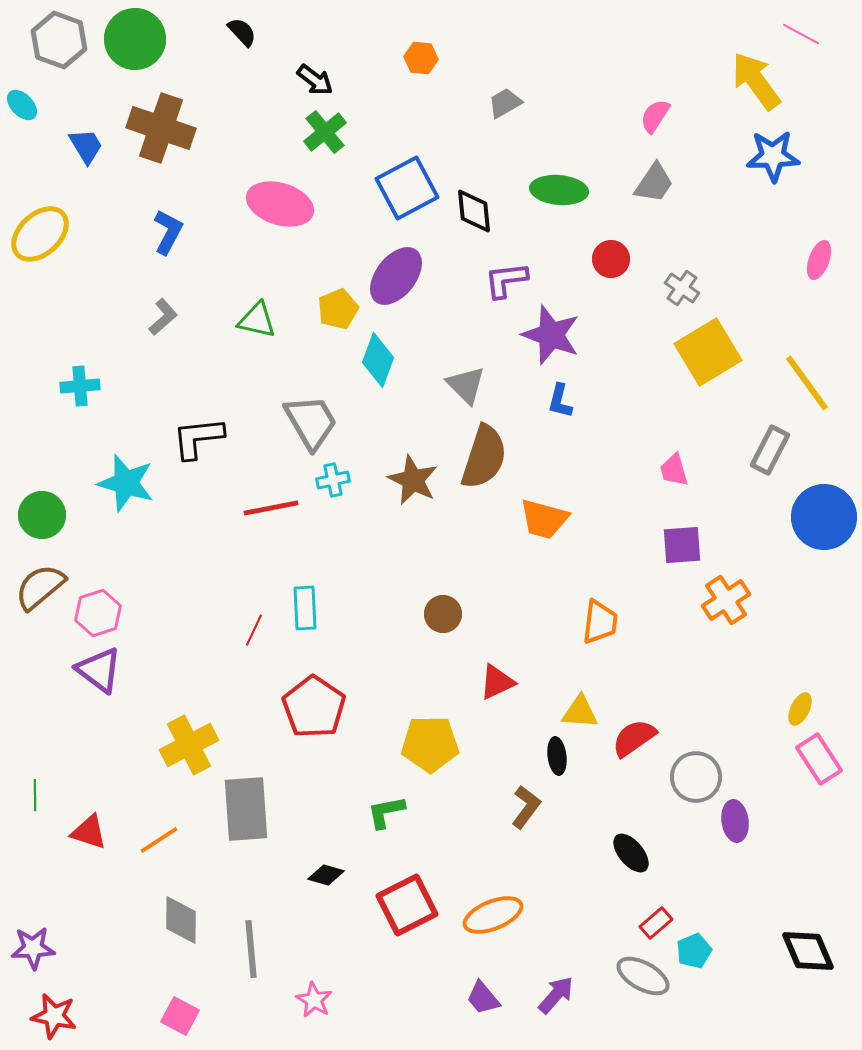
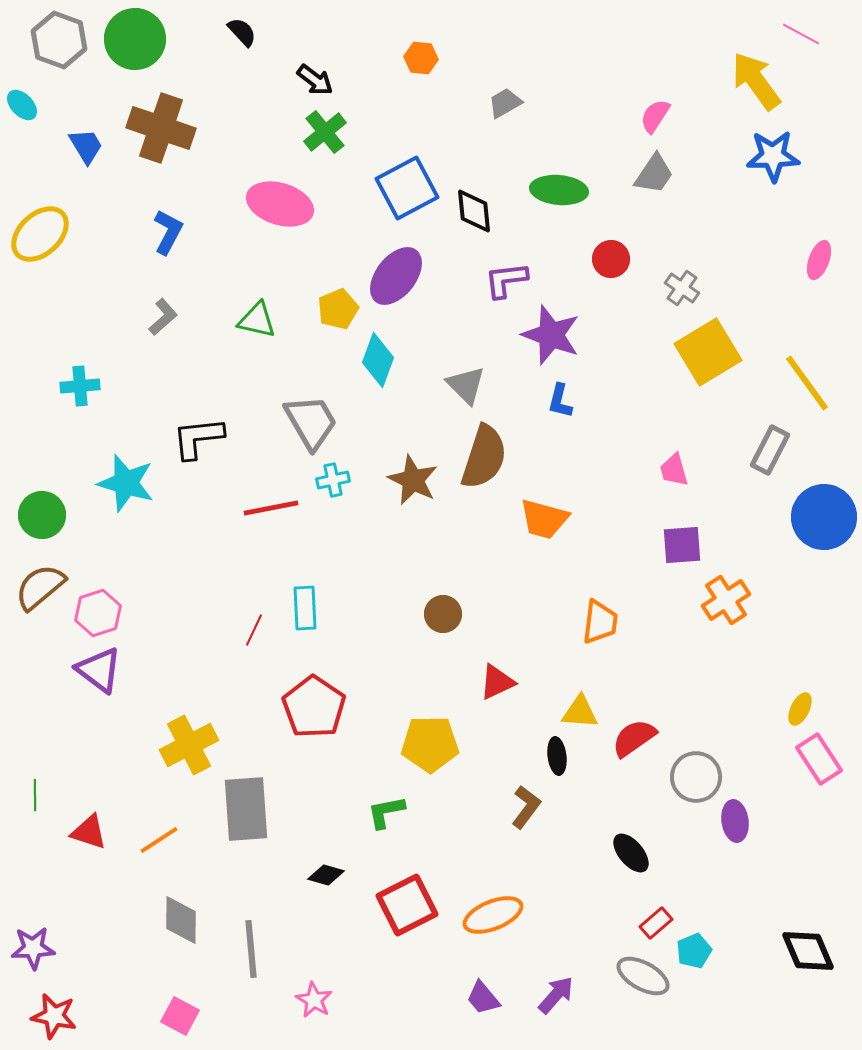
gray trapezoid at (654, 183): moved 9 px up
